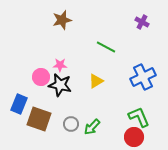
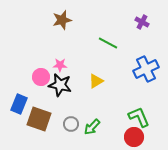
green line: moved 2 px right, 4 px up
blue cross: moved 3 px right, 8 px up
